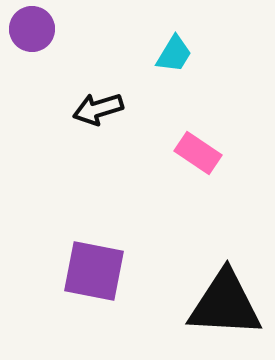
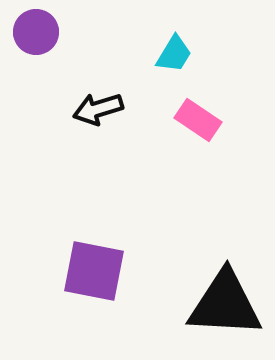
purple circle: moved 4 px right, 3 px down
pink rectangle: moved 33 px up
